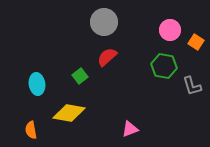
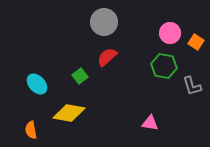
pink circle: moved 3 px down
cyan ellipse: rotated 35 degrees counterclockwise
pink triangle: moved 20 px right, 6 px up; rotated 30 degrees clockwise
